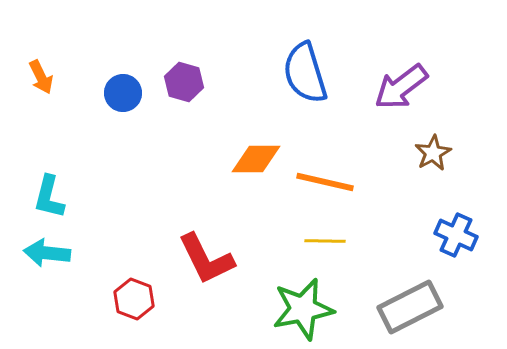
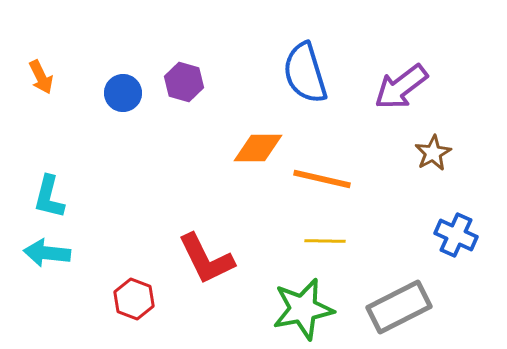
orange diamond: moved 2 px right, 11 px up
orange line: moved 3 px left, 3 px up
gray rectangle: moved 11 px left
